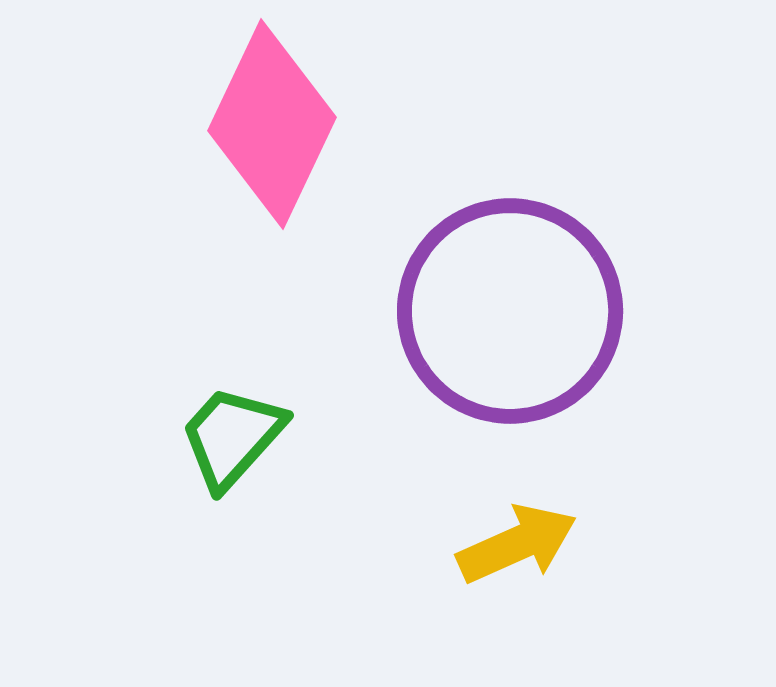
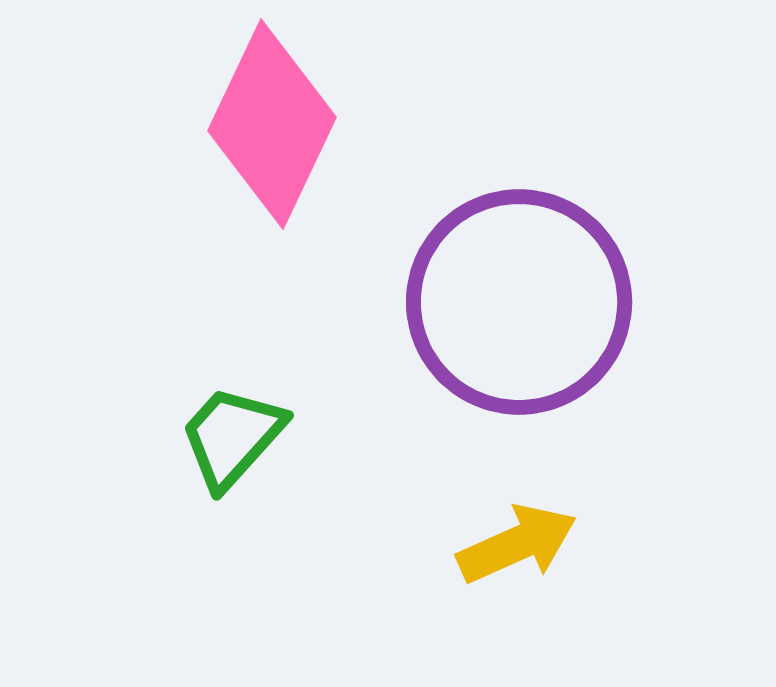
purple circle: moved 9 px right, 9 px up
